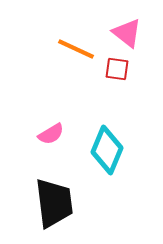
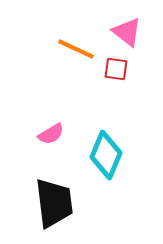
pink triangle: moved 1 px up
red square: moved 1 px left
cyan diamond: moved 1 px left, 5 px down
